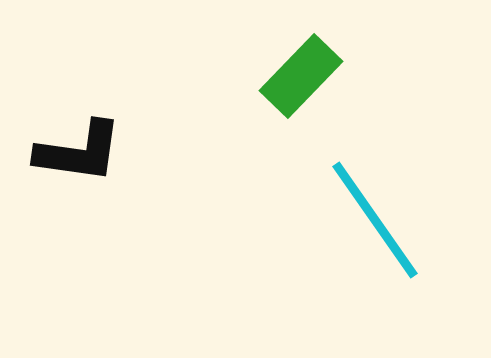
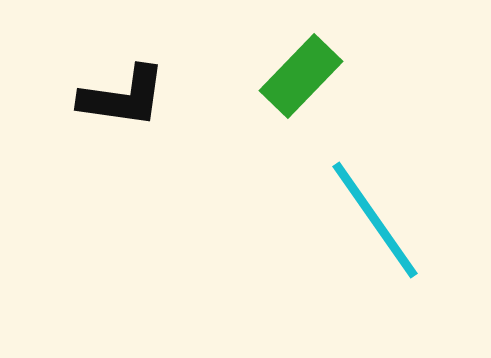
black L-shape: moved 44 px right, 55 px up
